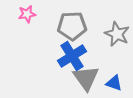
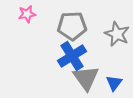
blue triangle: rotated 48 degrees clockwise
